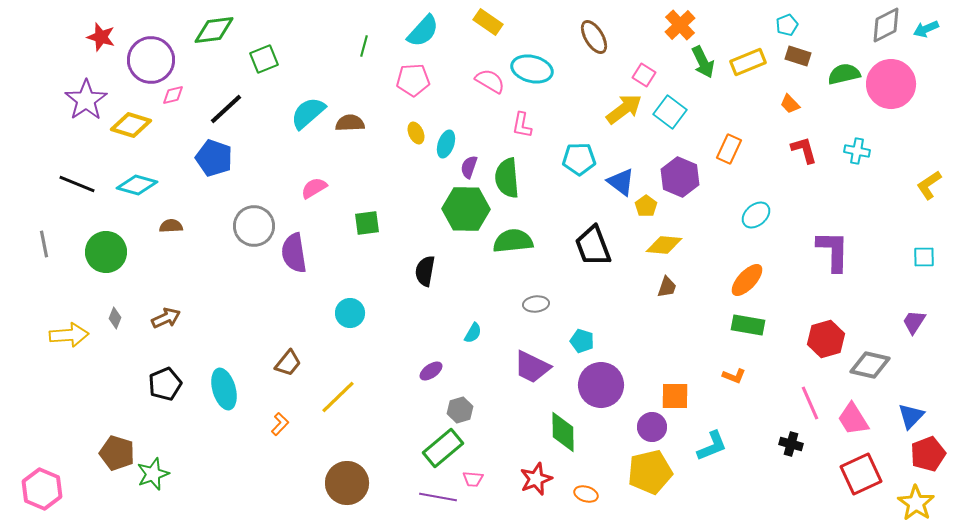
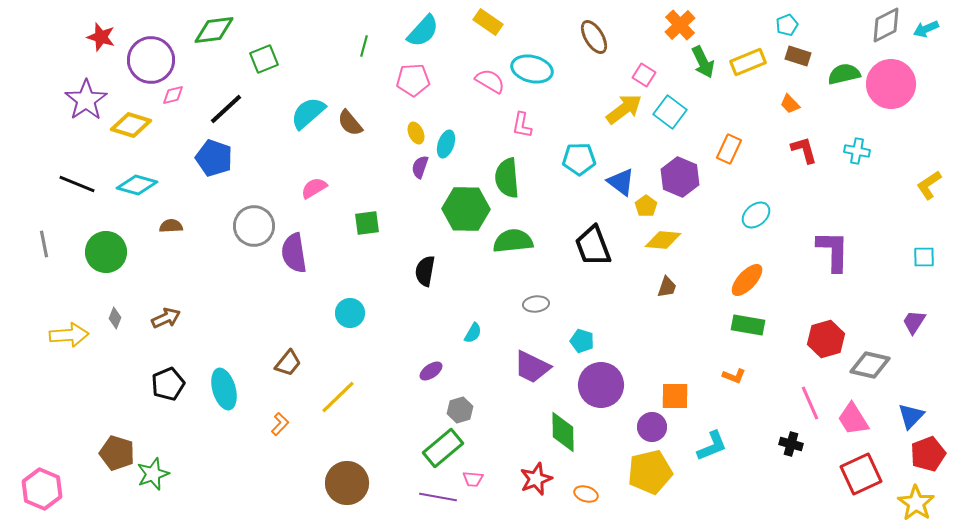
brown semicircle at (350, 123): rotated 128 degrees counterclockwise
purple semicircle at (469, 167): moved 49 px left
yellow diamond at (664, 245): moved 1 px left, 5 px up
black pentagon at (165, 384): moved 3 px right
